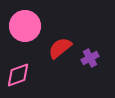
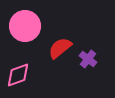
purple cross: moved 2 px left, 1 px down; rotated 24 degrees counterclockwise
